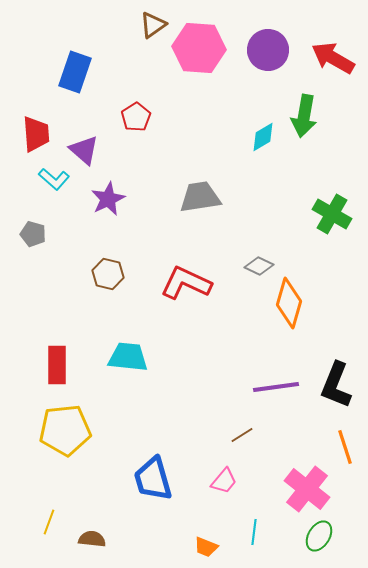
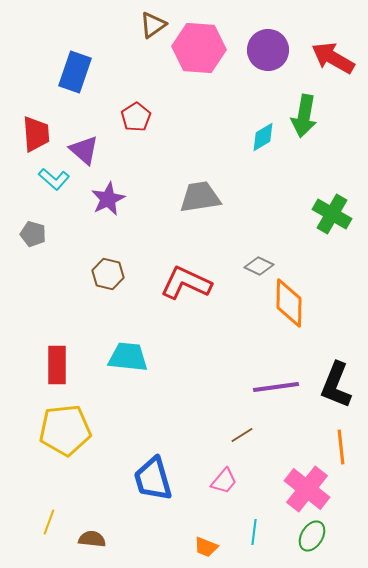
orange diamond: rotated 15 degrees counterclockwise
orange line: moved 4 px left; rotated 12 degrees clockwise
green ellipse: moved 7 px left
